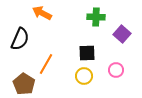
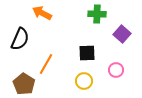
green cross: moved 1 px right, 3 px up
yellow circle: moved 5 px down
